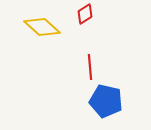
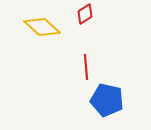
red line: moved 4 px left
blue pentagon: moved 1 px right, 1 px up
